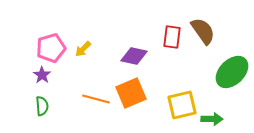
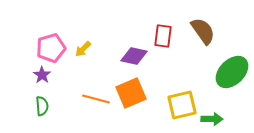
red rectangle: moved 9 px left, 1 px up
